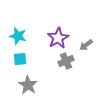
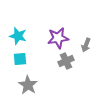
purple star: rotated 20 degrees clockwise
gray arrow: rotated 32 degrees counterclockwise
